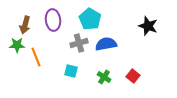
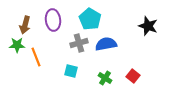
green cross: moved 1 px right, 1 px down
